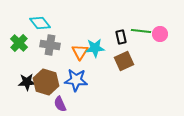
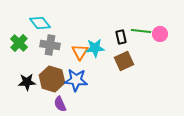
brown hexagon: moved 6 px right, 3 px up
